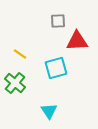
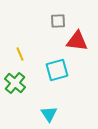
red triangle: rotated 10 degrees clockwise
yellow line: rotated 32 degrees clockwise
cyan square: moved 1 px right, 2 px down
cyan triangle: moved 3 px down
